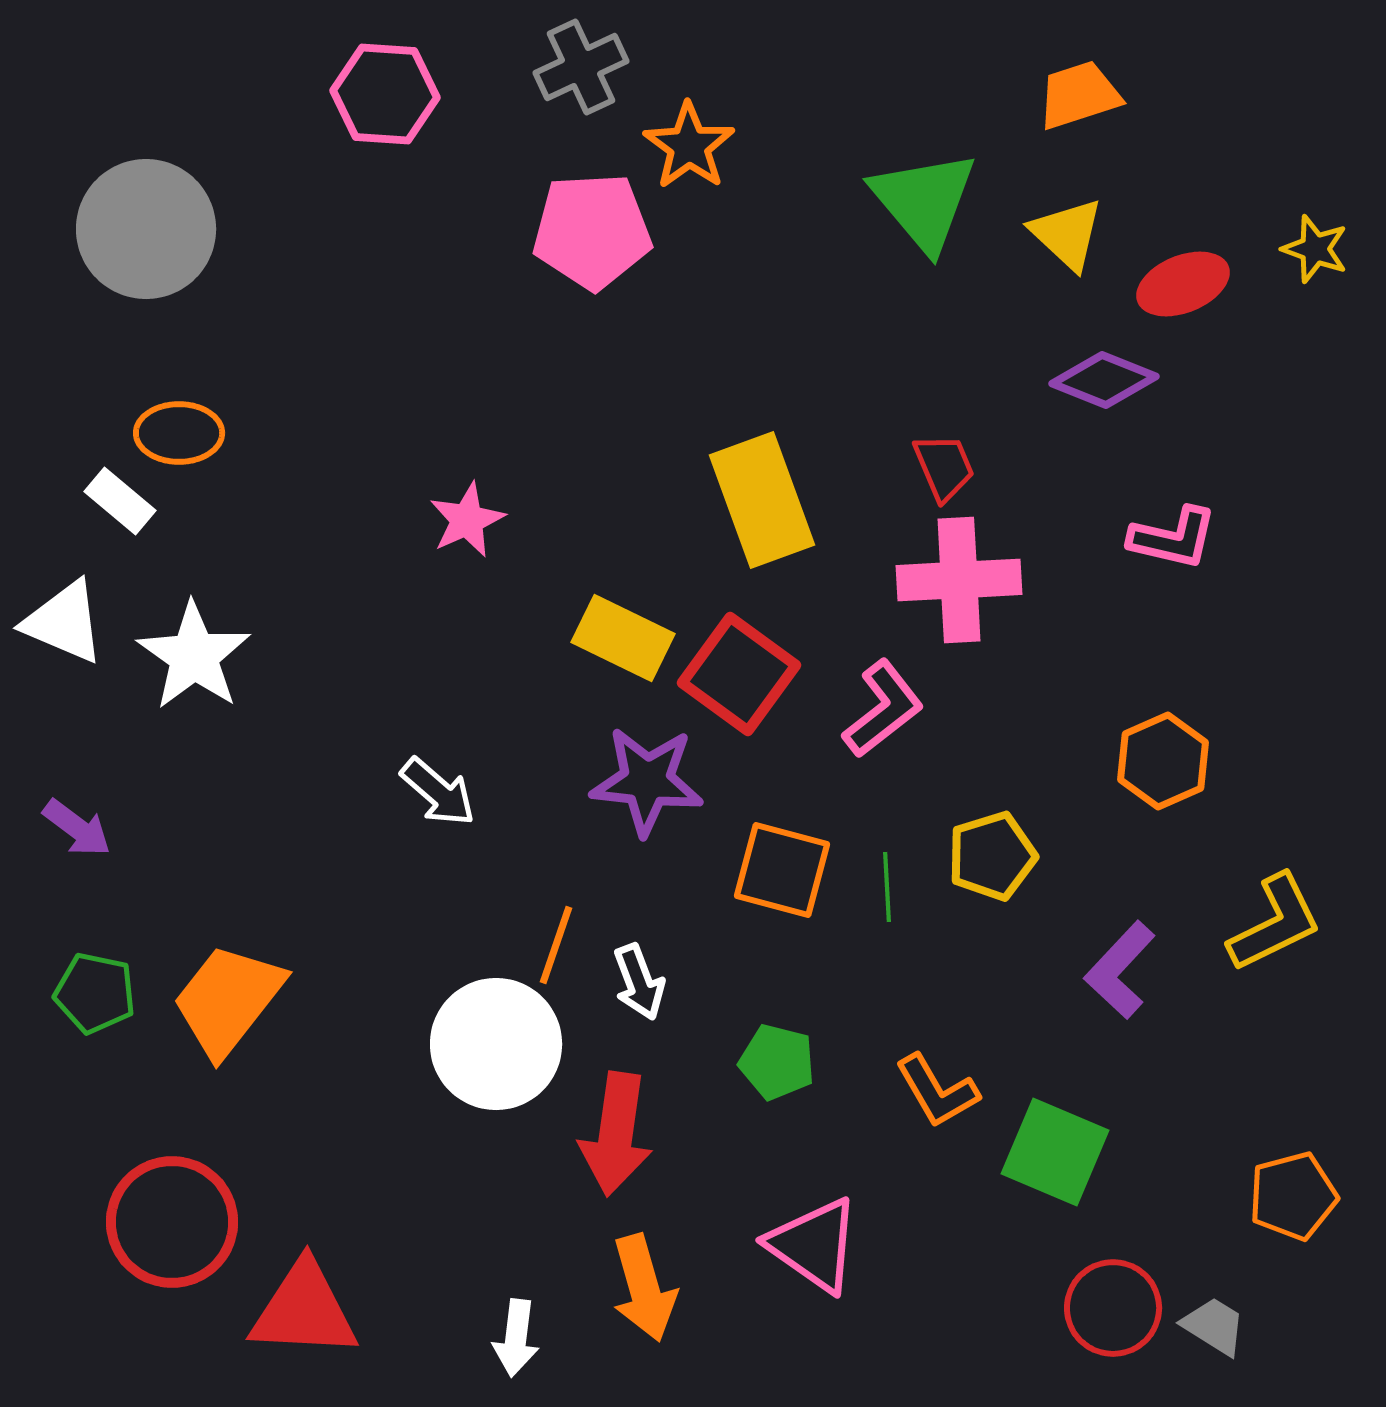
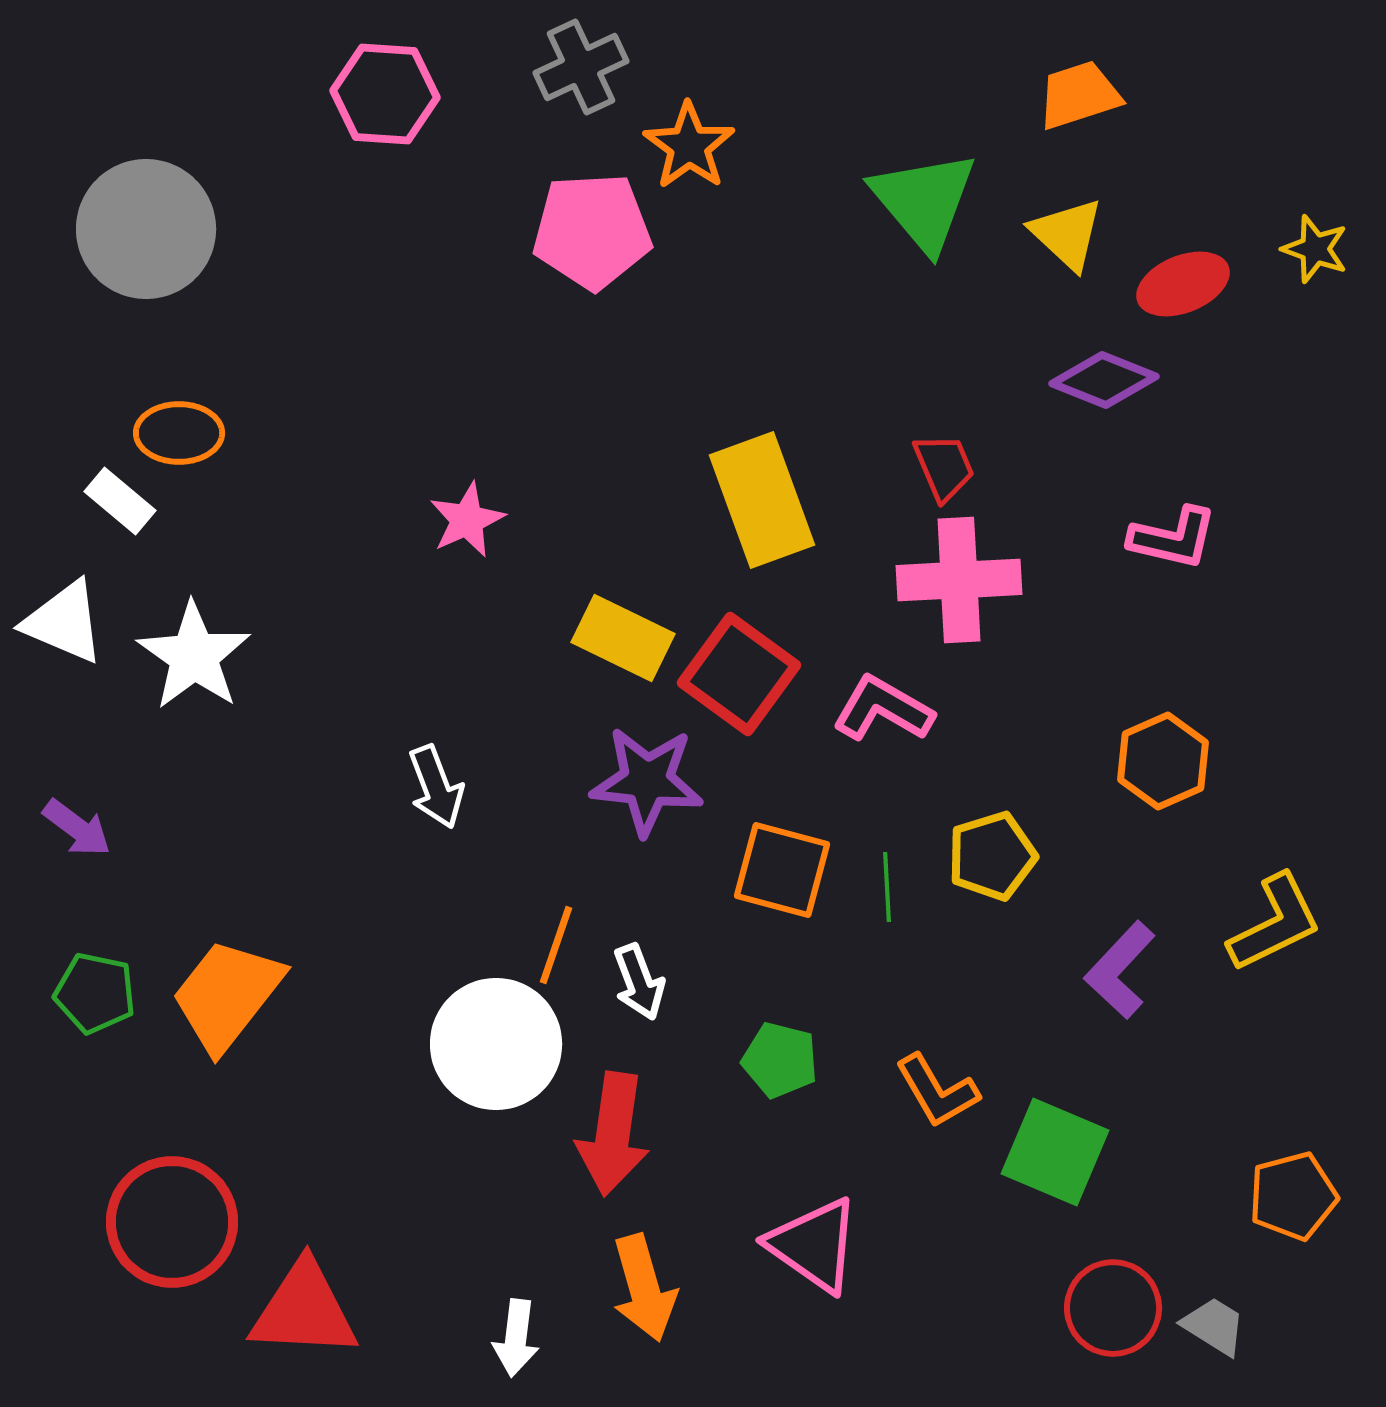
pink L-shape at (883, 709): rotated 112 degrees counterclockwise
white arrow at (438, 792): moved 2 px left, 5 px up; rotated 28 degrees clockwise
orange trapezoid at (228, 1000): moved 1 px left, 5 px up
green pentagon at (777, 1062): moved 3 px right, 2 px up
red arrow at (616, 1134): moved 3 px left
